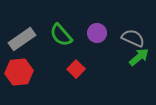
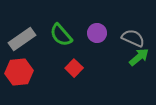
red square: moved 2 px left, 1 px up
